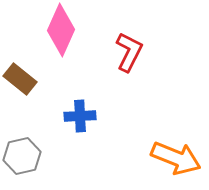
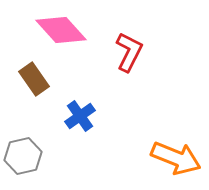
pink diamond: rotated 66 degrees counterclockwise
brown rectangle: moved 14 px right; rotated 16 degrees clockwise
blue cross: rotated 32 degrees counterclockwise
gray hexagon: moved 1 px right
